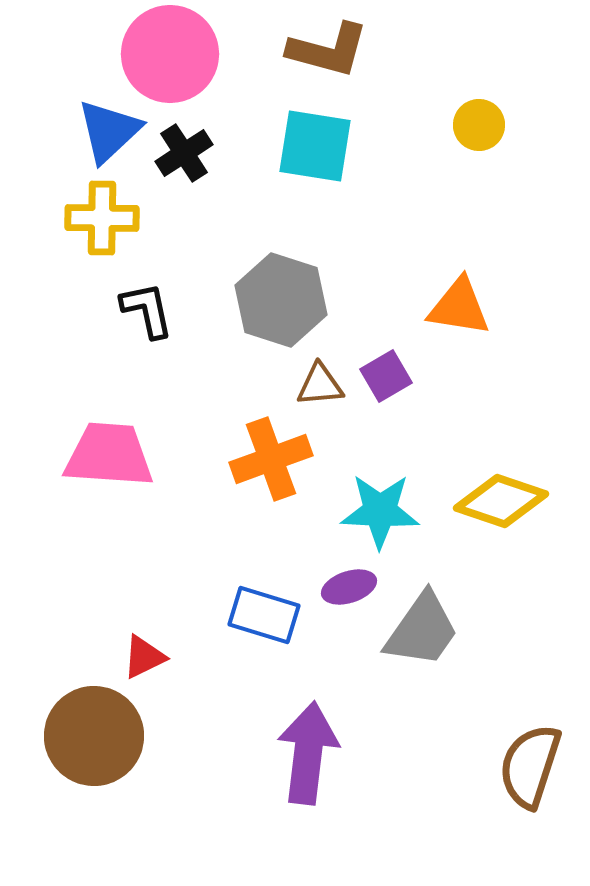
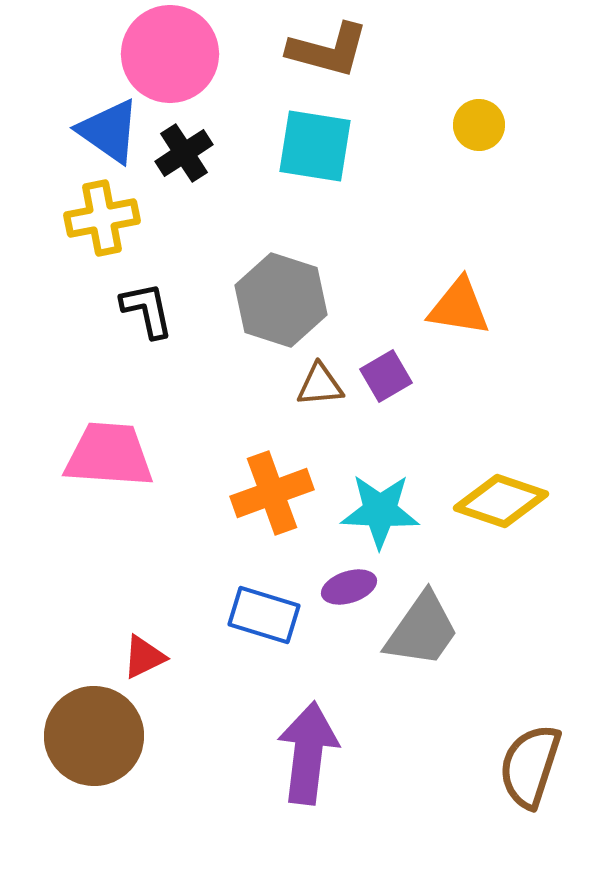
blue triangle: rotated 42 degrees counterclockwise
yellow cross: rotated 12 degrees counterclockwise
orange cross: moved 1 px right, 34 px down
